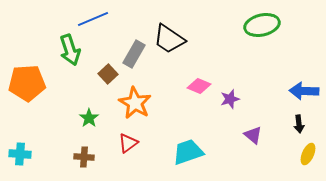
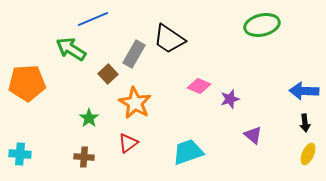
green arrow: moved 1 px right, 1 px up; rotated 140 degrees clockwise
black arrow: moved 6 px right, 1 px up
